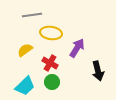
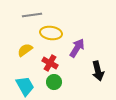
green circle: moved 2 px right
cyan trapezoid: rotated 75 degrees counterclockwise
